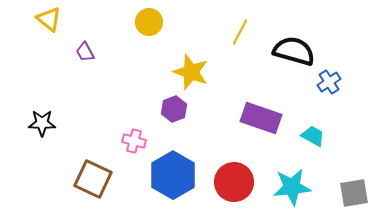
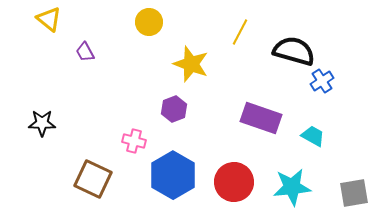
yellow star: moved 8 px up
blue cross: moved 7 px left, 1 px up
